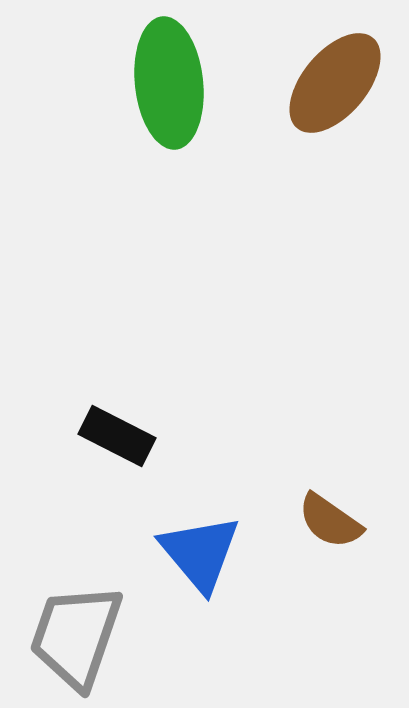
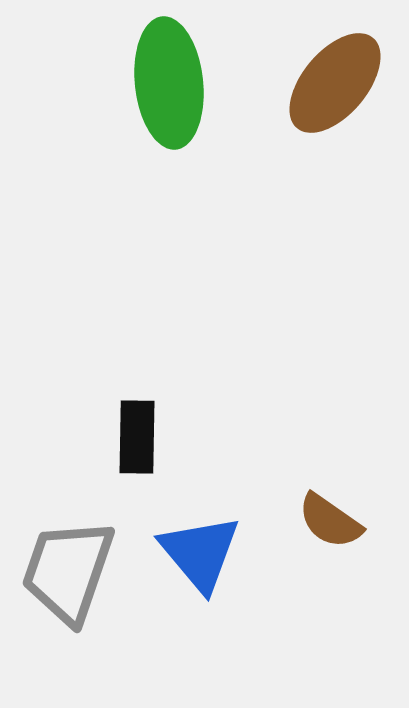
black rectangle: moved 20 px right, 1 px down; rotated 64 degrees clockwise
gray trapezoid: moved 8 px left, 65 px up
